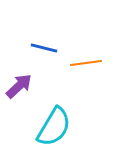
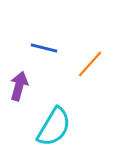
orange line: moved 4 px right, 1 px down; rotated 40 degrees counterclockwise
purple arrow: rotated 32 degrees counterclockwise
